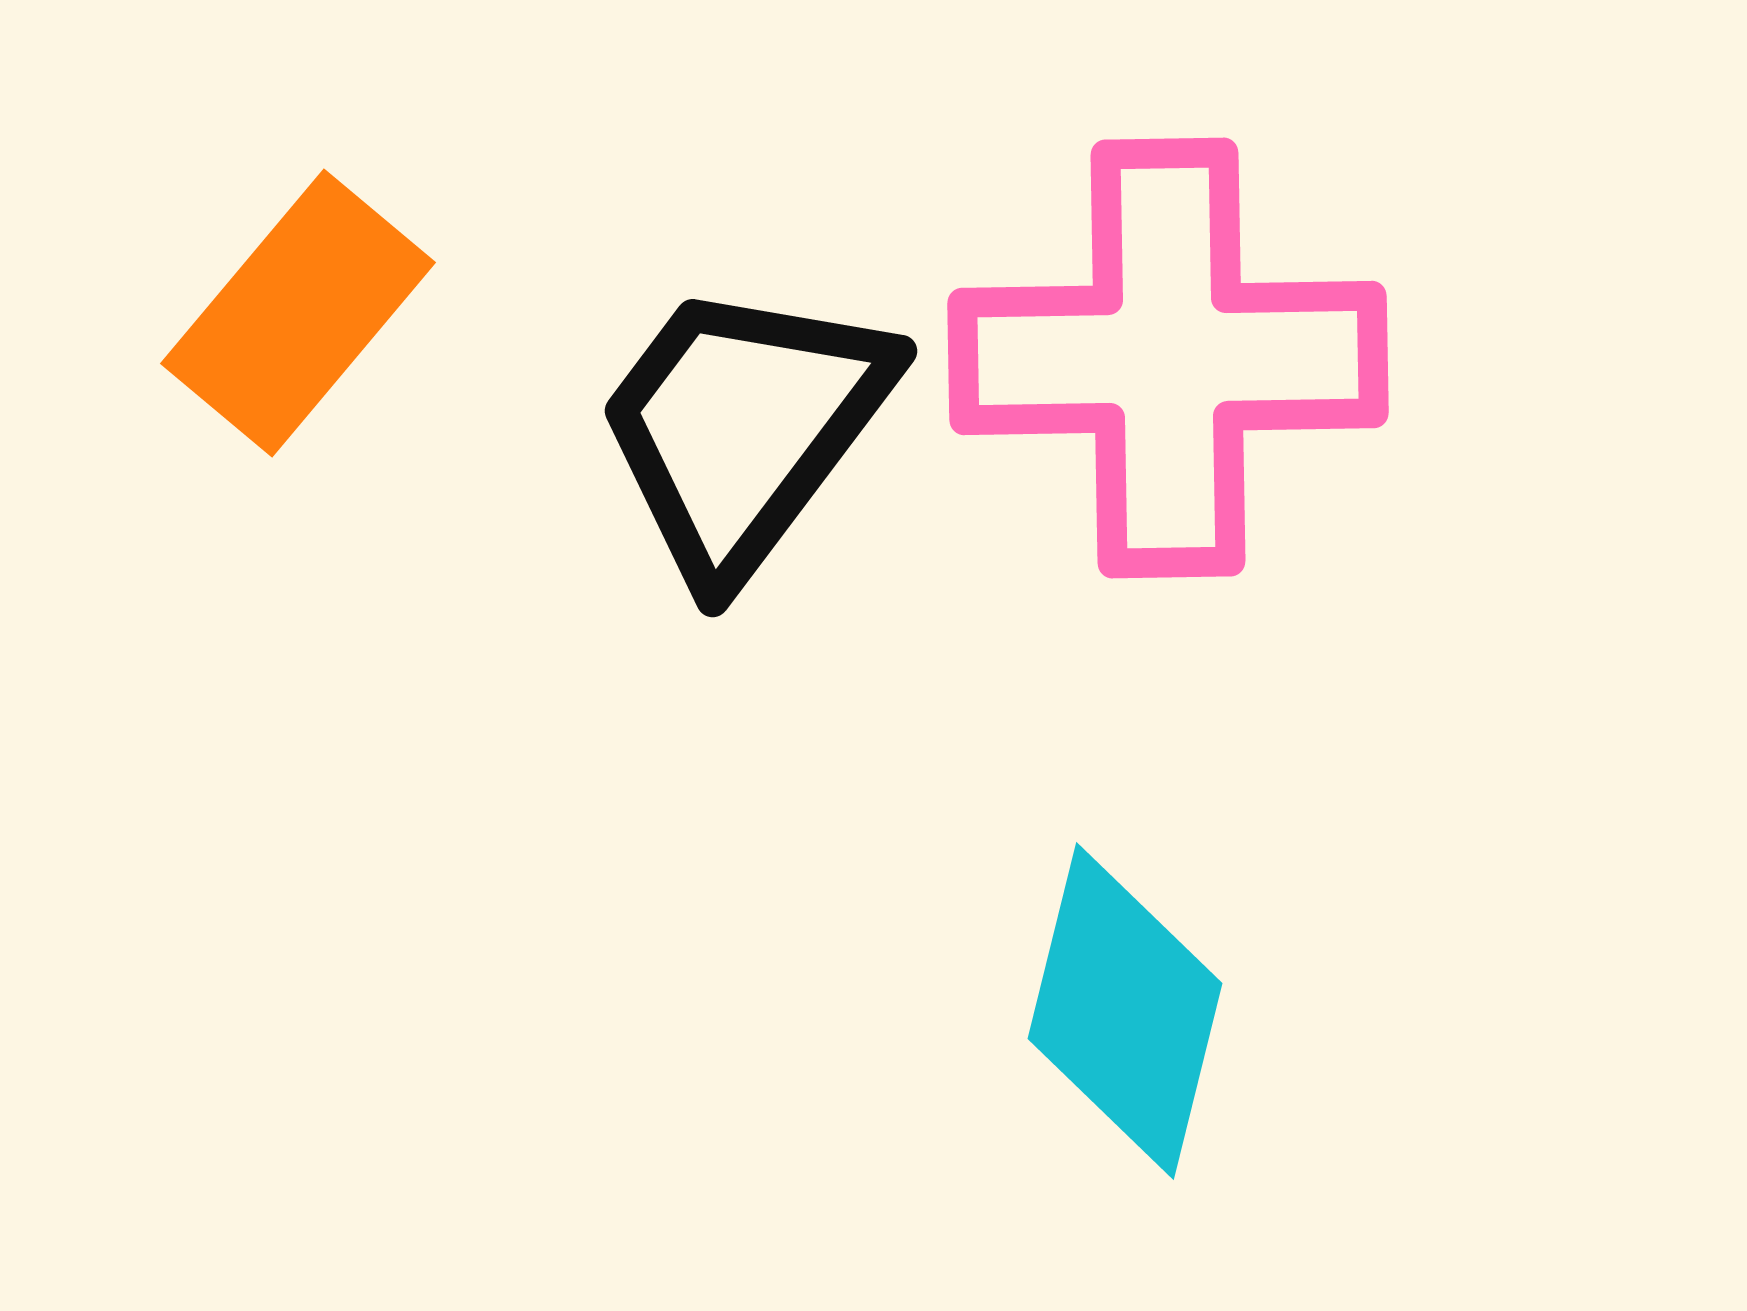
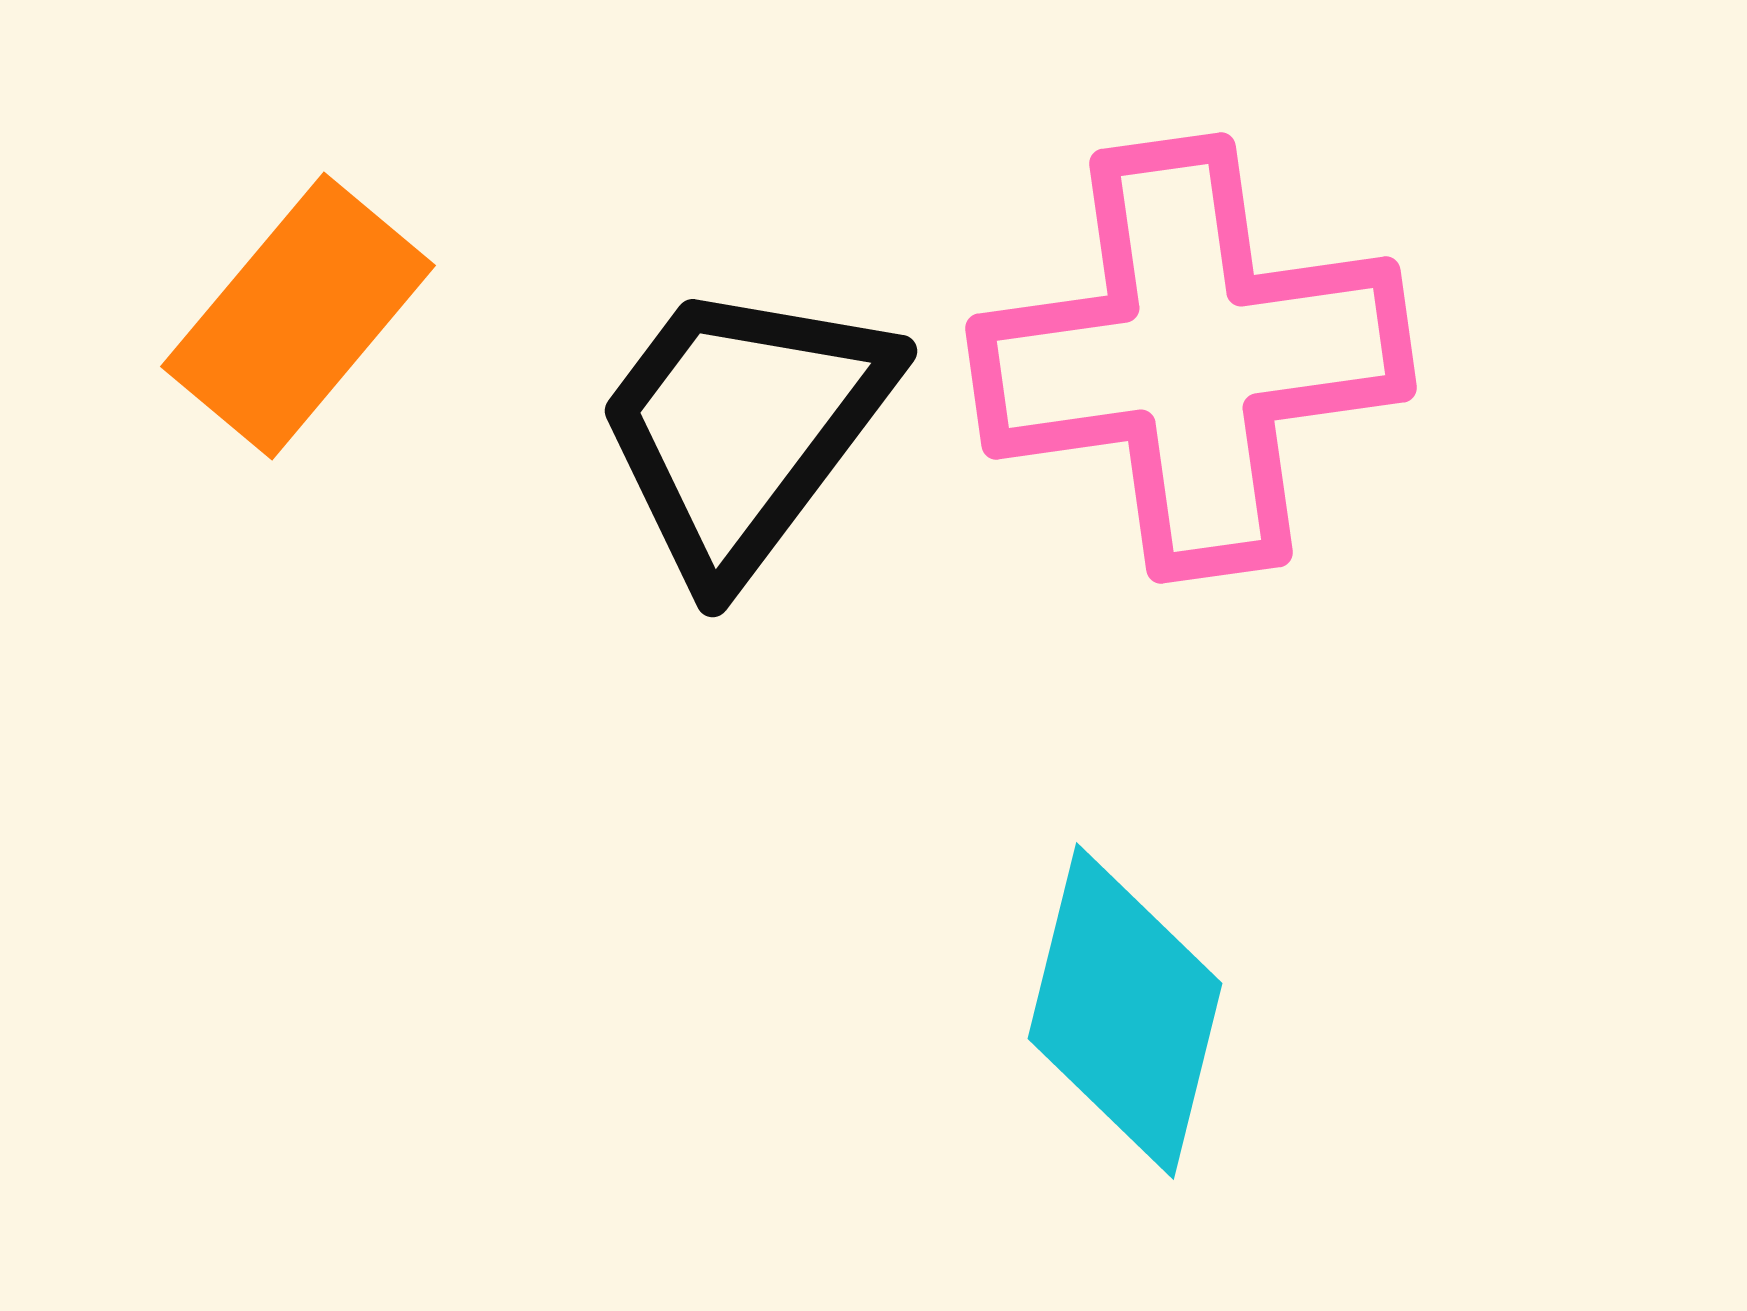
orange rectangle: moved 3 px down
pink cross: moved 23 px right; rotated 7 degrees counterclockwise
